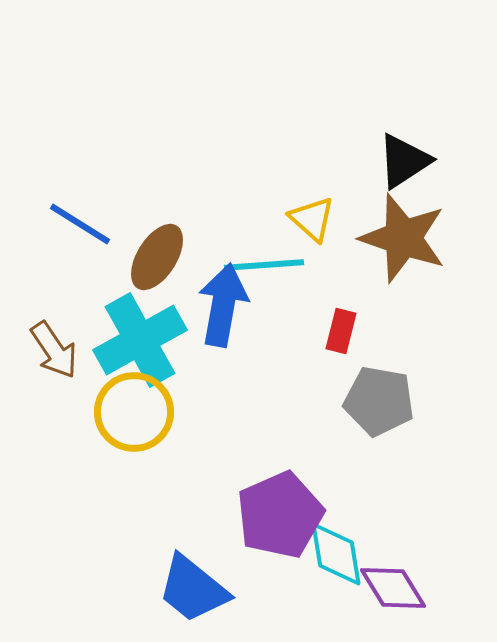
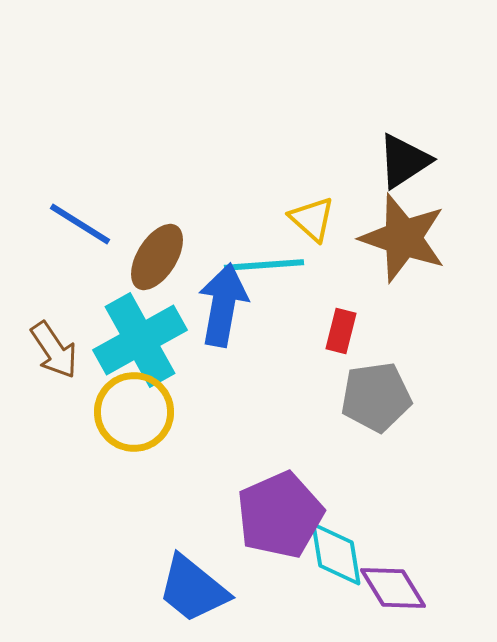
gray pentagon: moved 3 px left, 4 px up; rotated 18 degrees counterclockwise
